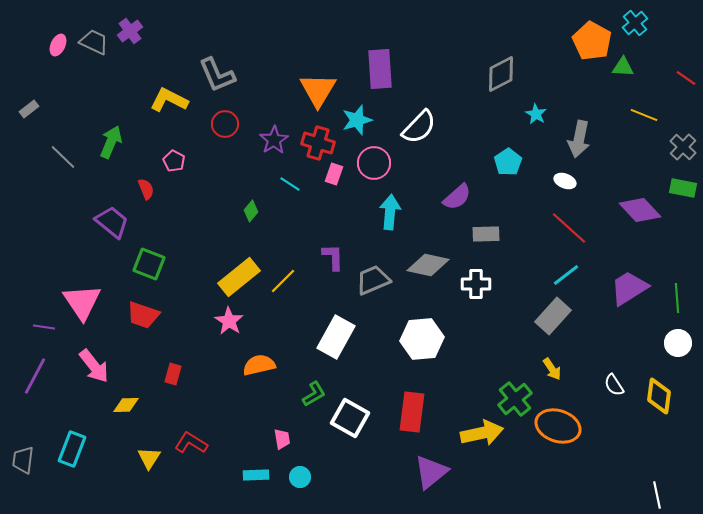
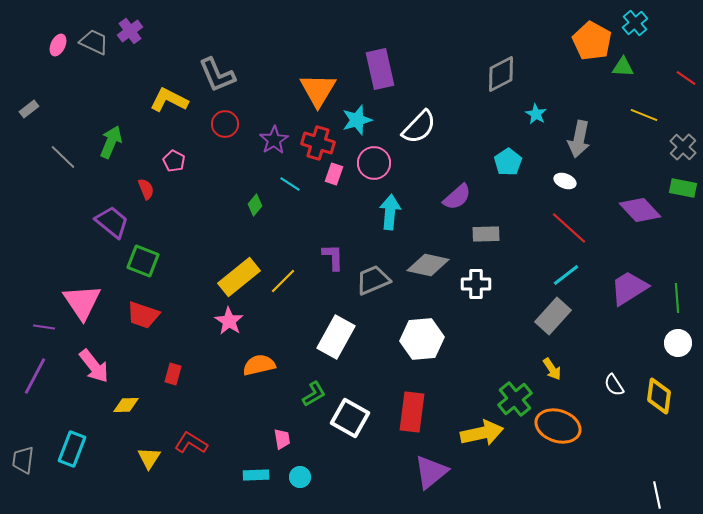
purple rectangle at (380, 69): rotated 9 degrees counterclockwise
green diamond at (251, 211): moved 4 px right, 6 px up
green square at (149, 264): moved 6 px left, 3 px up
